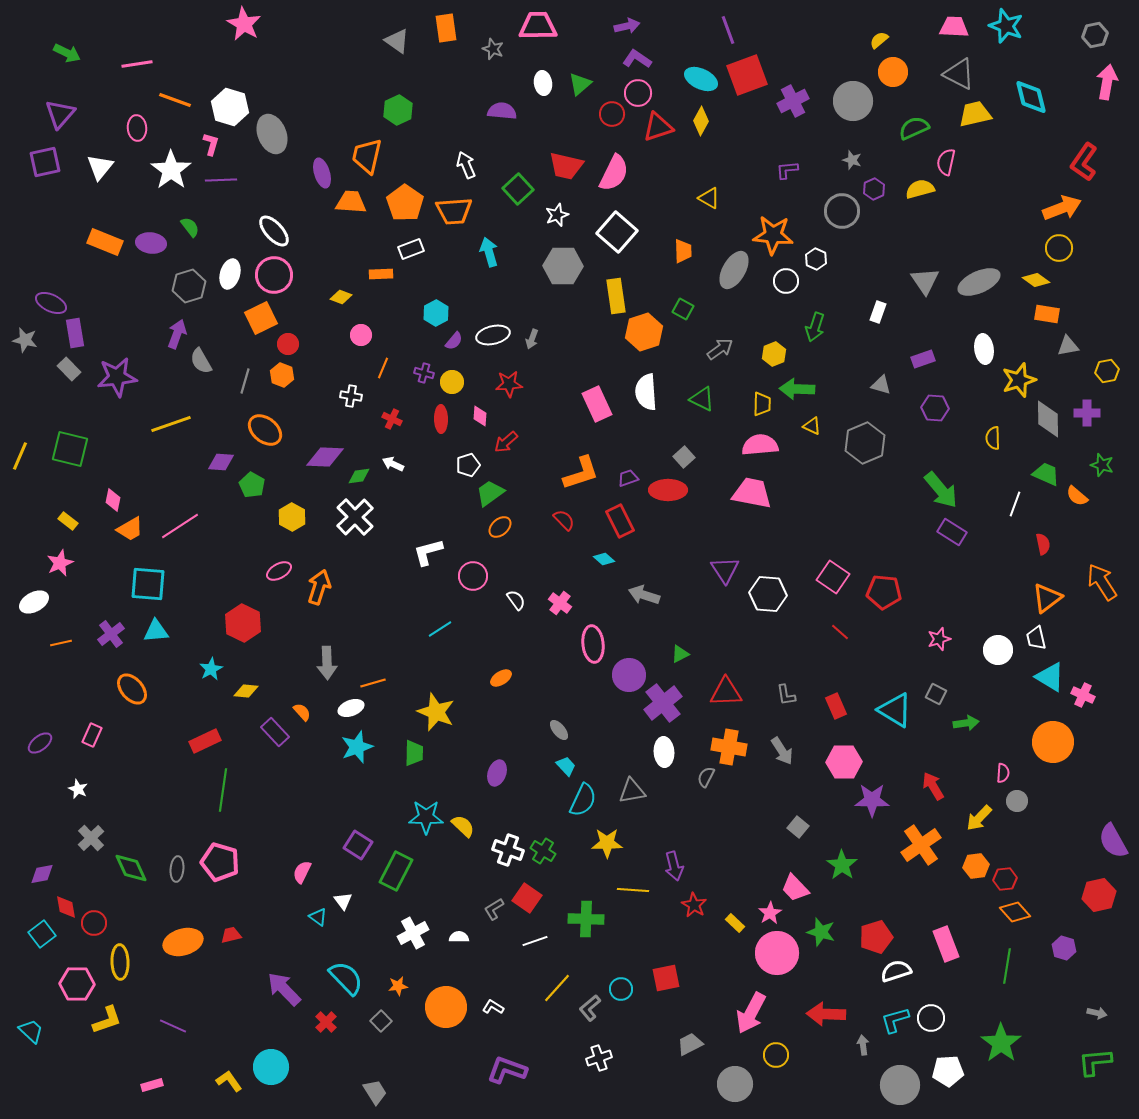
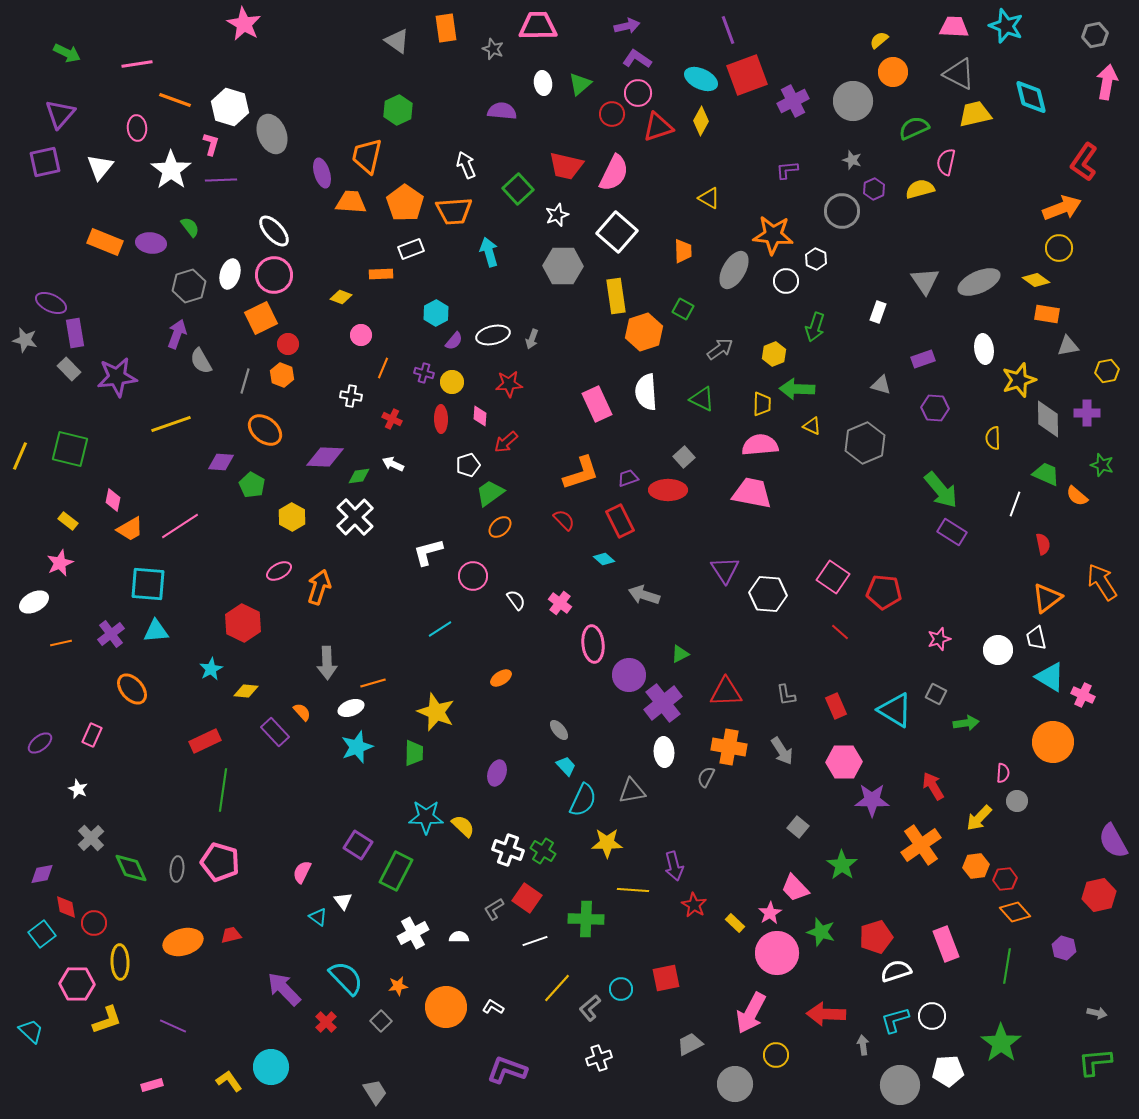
white circle at (931, 1018): moved 1 px right, 2 px up
